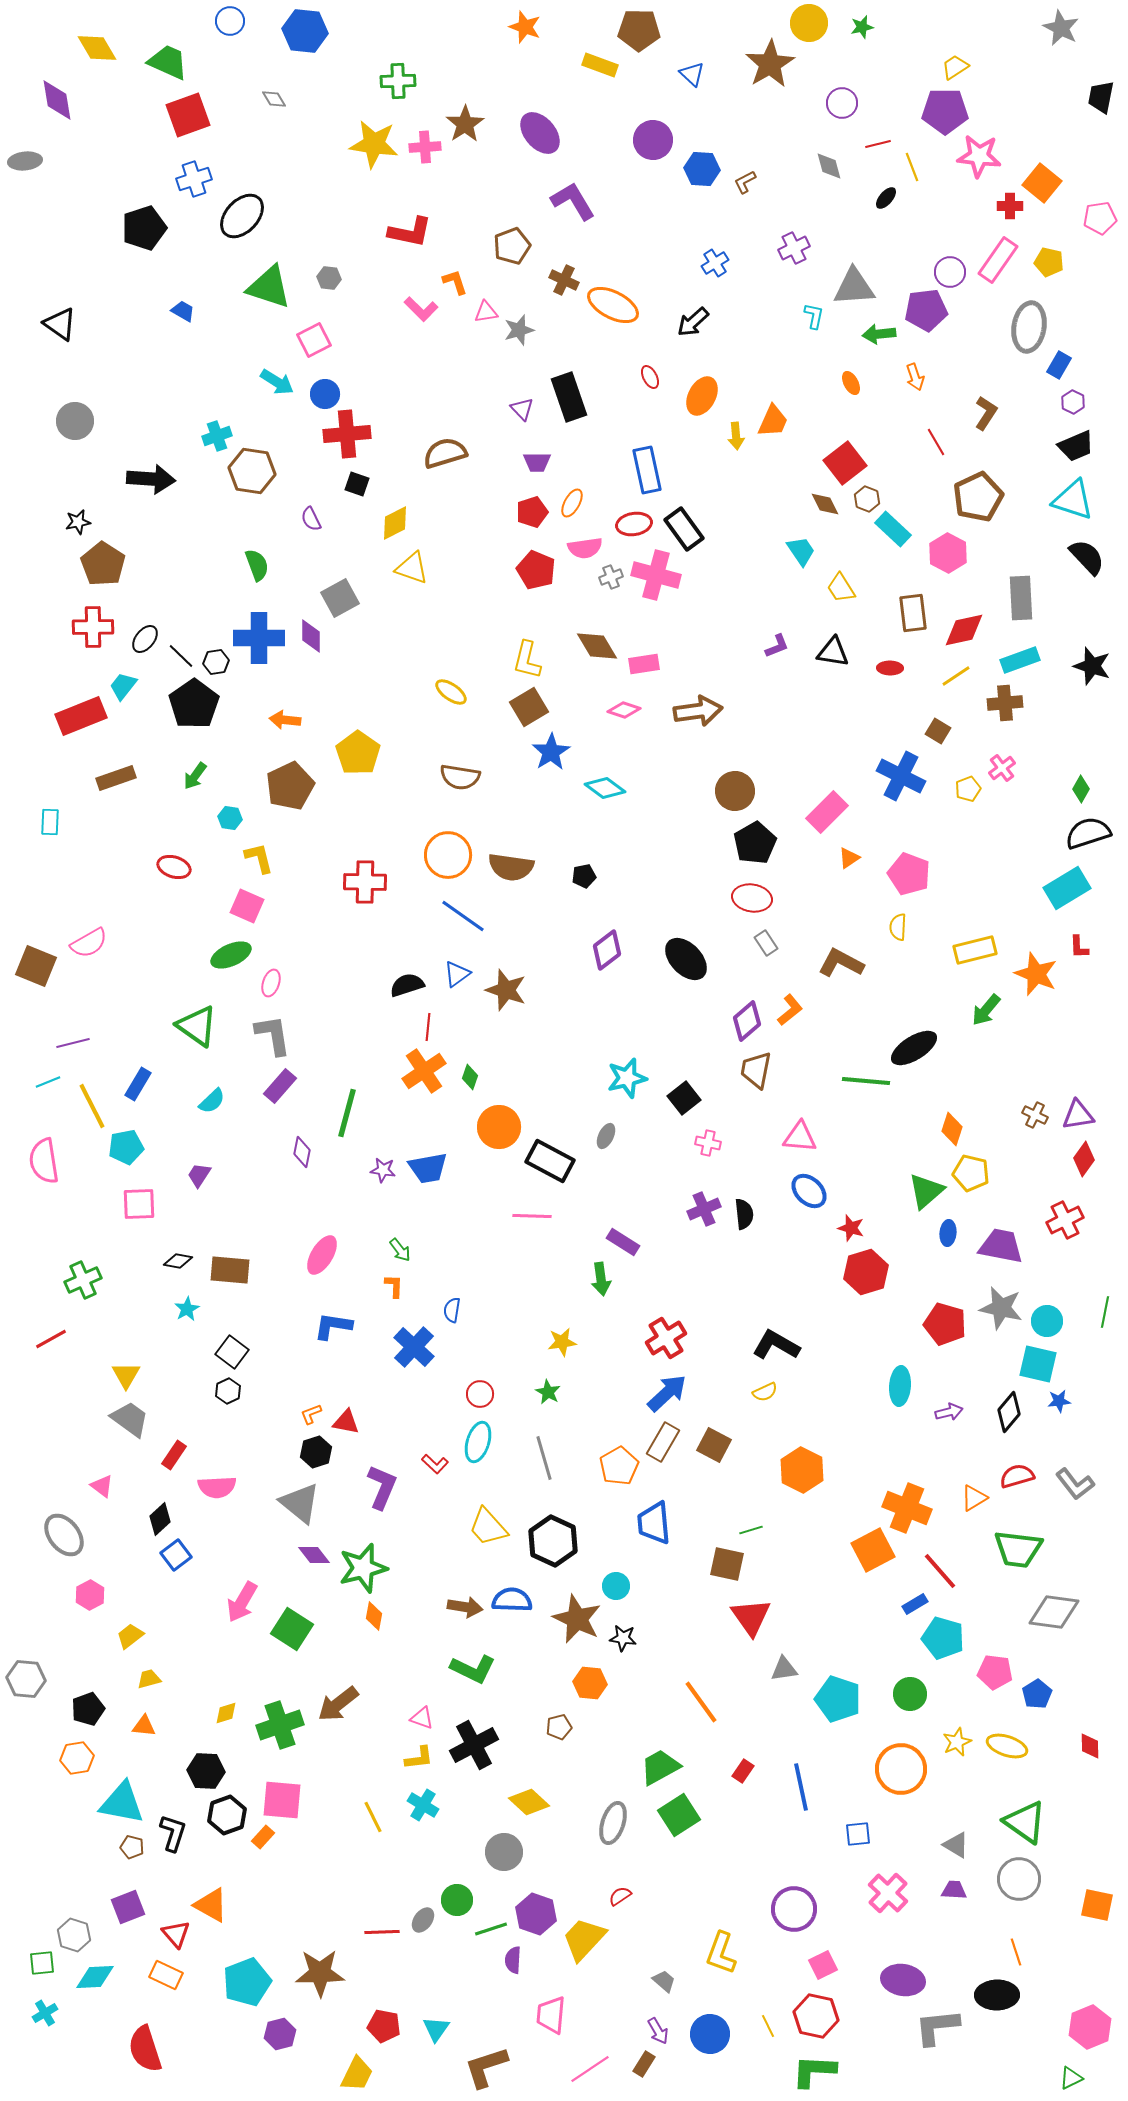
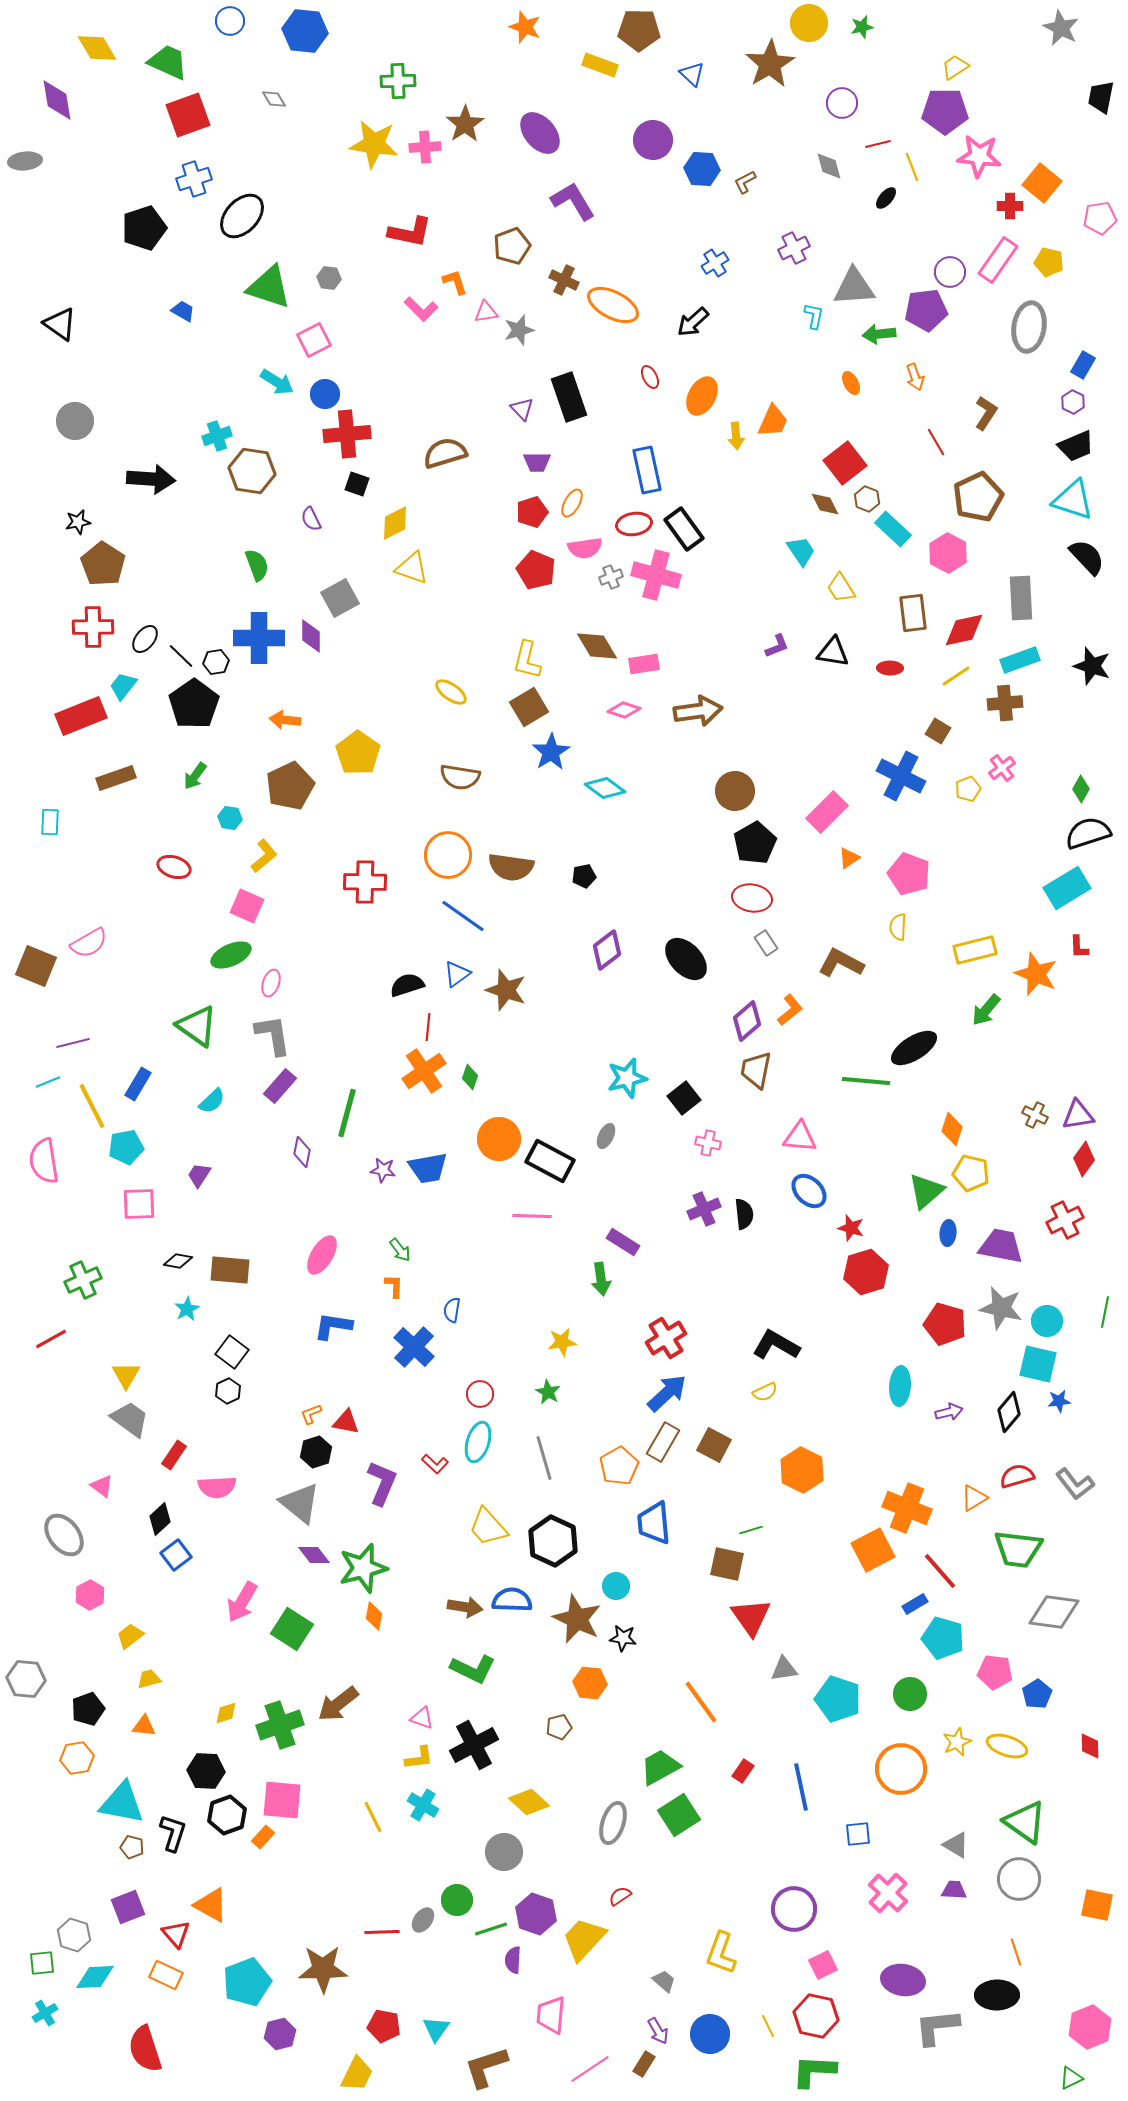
blue rectangle at (1059, 365): moved 24 px right
yellow L-shape at (259, 858): moved 5 px right, 2 px up; rotated 64 degrees clockwise
orange circle at (499, 1127): moved 12 px down
purple L-shape at (382, 1487): moved 4 px up
brown star at (320, 1973): moved 3 px right, 4 px up
